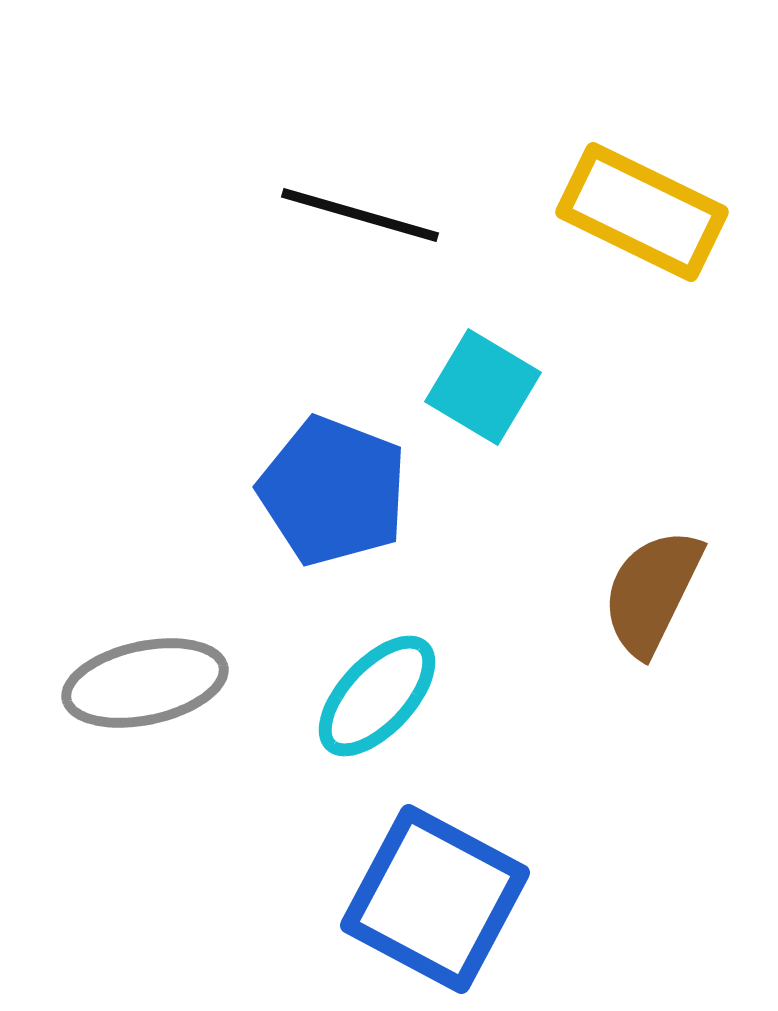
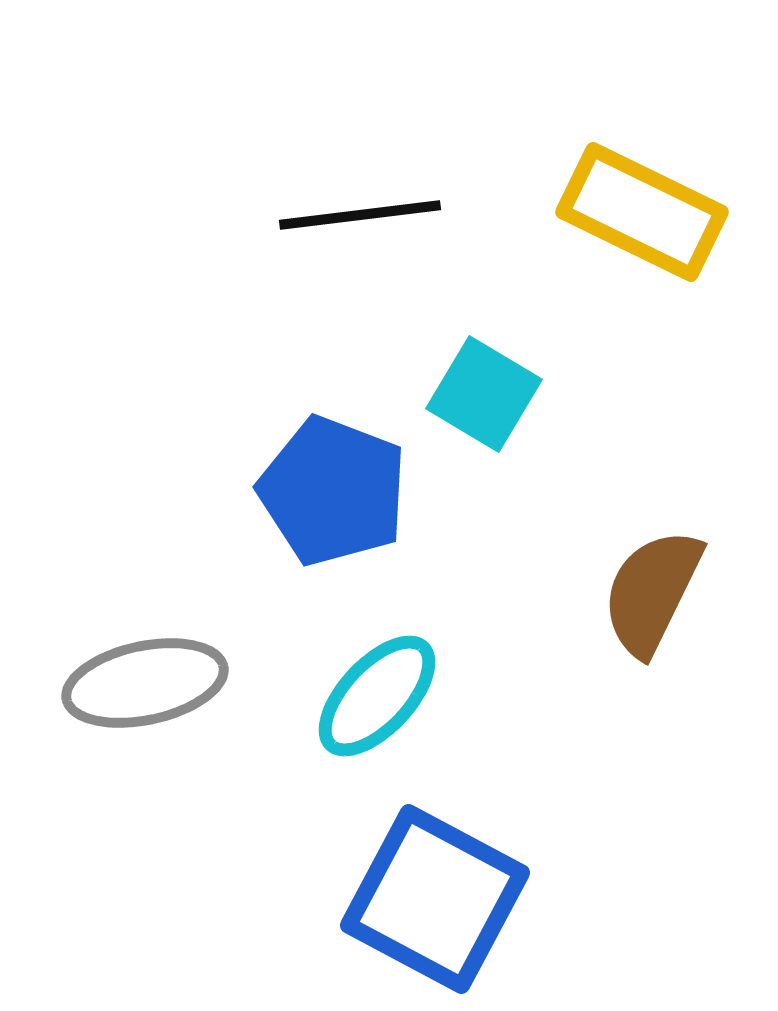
black line: rotated 23 degrees counterclockwise
cyan square: moved 1 px right, 7 px down
